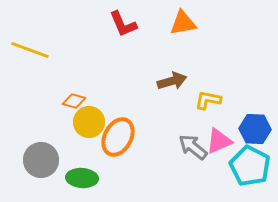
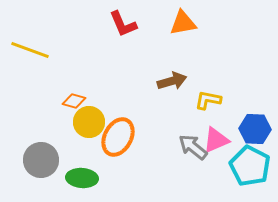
pink triangle: moved 3 px left, 1 px up
